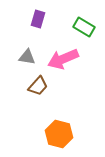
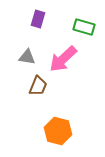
green rectangle: rotated 15 degrees counterclockwise
pink arrow: rotated 20 degrees counterclockwise
brown trapezoid: rotated 20 degrees counterclockwise
orange hexagon: moved 1 px left, 3 px up
